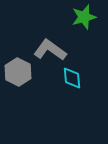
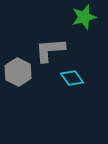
gray L-shape: rotated 40 degrees counterclockwise
cyan diamond: rotated 30 degrees counterclockwise
